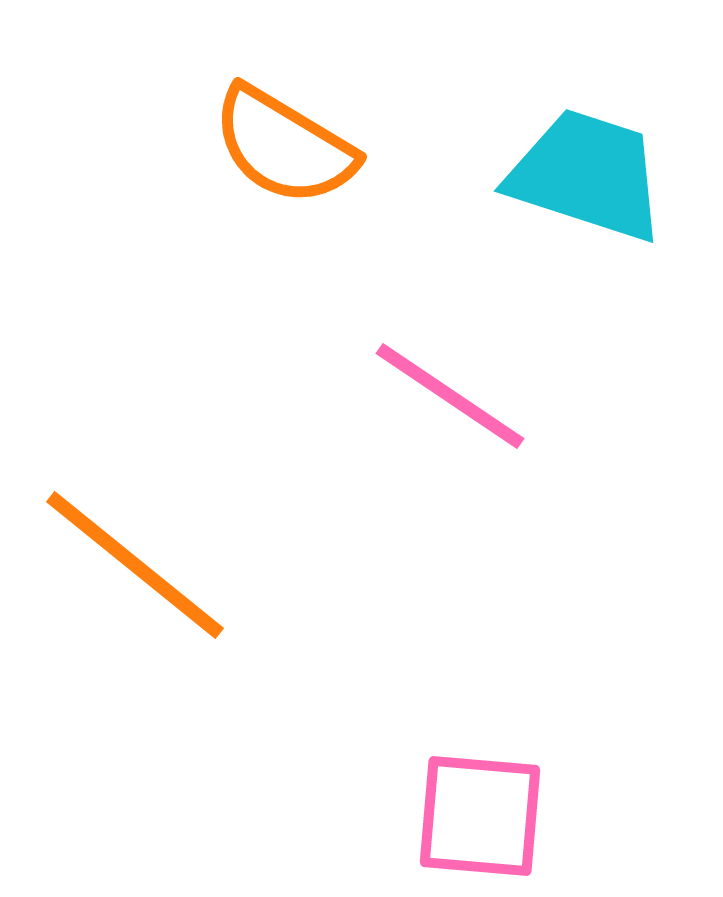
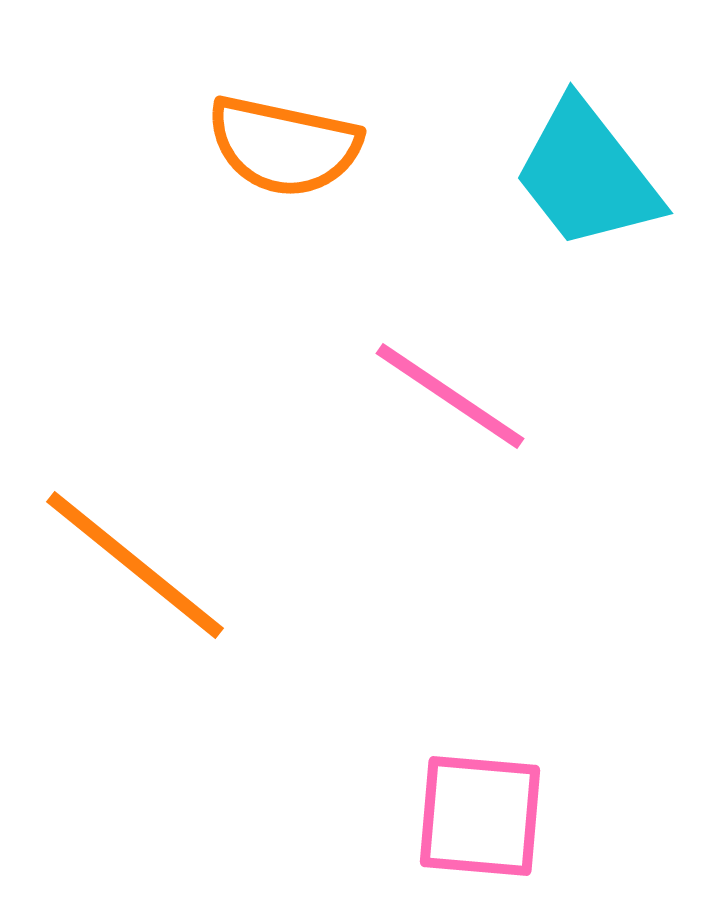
orange semicircle: rotated 19 degrees counterclockwise
cyan trapezoid: rotated 146 degrees counterclockwise
